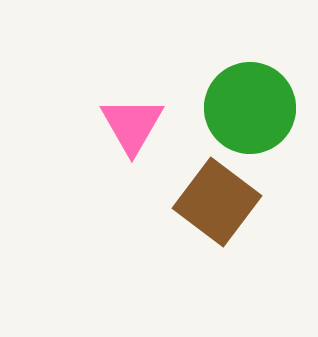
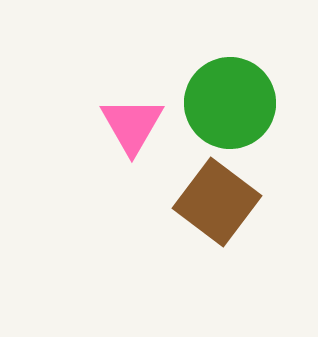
green circle: moved 20 px left, 5 px up
